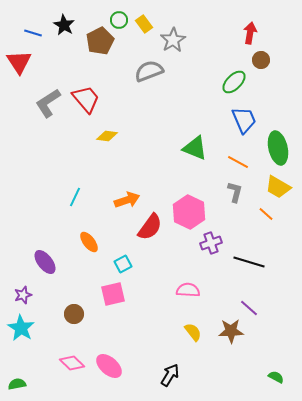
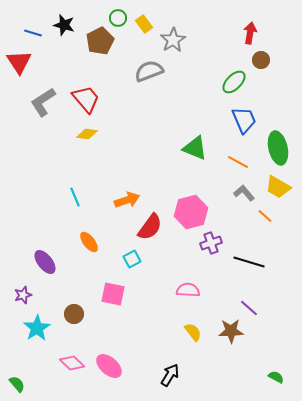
green circle at (119, 20): moved 1 px left, 2 px up
black star at (64, 25): rotated 15 degrees counterclockwise
gray L-shape at (48, 103): moved 5 px left, 1 px up
yellow diamond at (107, 136): moved 20 px left, 2 px up
gray L-shape at (235, 192): moved 9 px right, 1 px down; rotated 55 degrees counterclockwise
cyan line at (75, 197): rotated 48 degrees counterclockwise
pink hexagon at (189, 212): moved 2 px right; rotated 20 degrees clockwise
orange line at (266, 214): moved 1 px left, 2 px down
cyan square at (123, 264): moved 9 px right, 5 px up
pink square at (113, 294): rotated 25 degrees clockwise
cyan star at (21, 328): moved 16 px right; rotated 8 degrees clockwise
green semicircle at (17, 384): rotated 60 degrees clockwise
